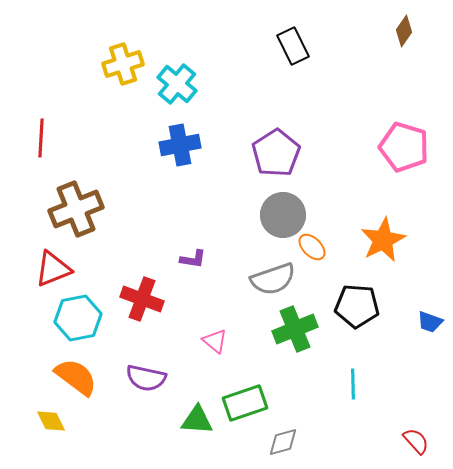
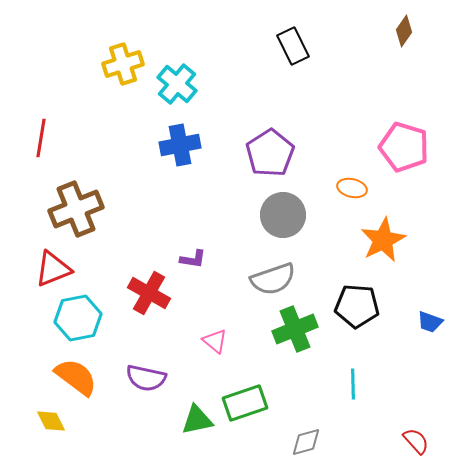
red line: rotated 6 degrees clockwise
purple pentagon: moved 6 px left
orange ellipse: moved 40 px right, 59 px up; rotated 32 degrees counterclockwise
red cross: moved 7 px right, 6 px up; rotated 9 degrees clockwise
green triangle: rotated 16 degrees counterclockwise
gray diamond: moved 23 px right
